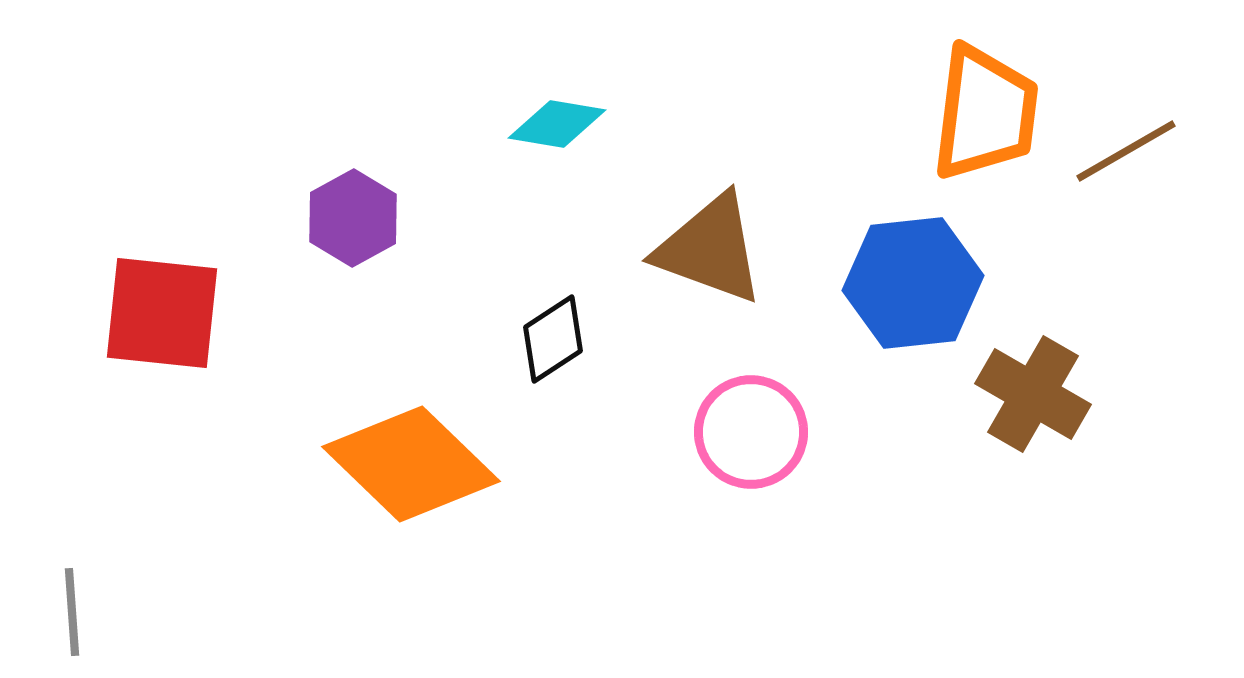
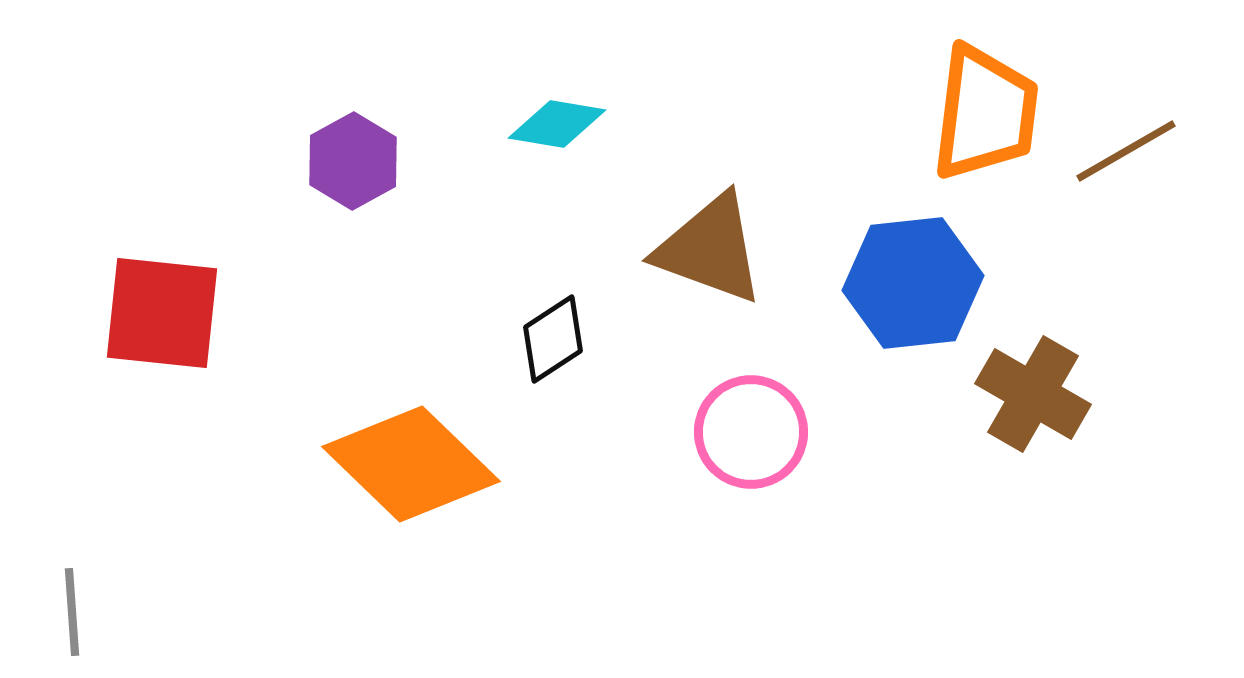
purple hexagon: moved 57 px up
